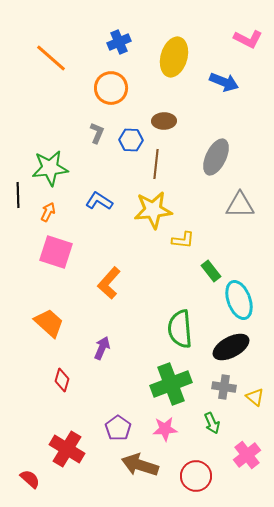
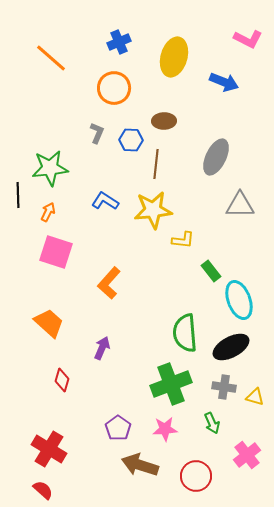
orange circle: moved 3 px right
blue L-shape: moved 6 px right
green semicircle: moved 5 px right, 4 px down
yellow triangle: rotated 24 degrees counterclockwise
red cross: moved 18 px left
red semicircle: moved 13 px right, 11 px down
